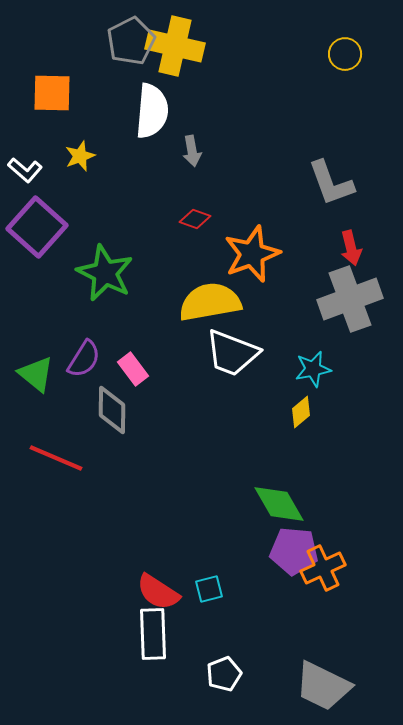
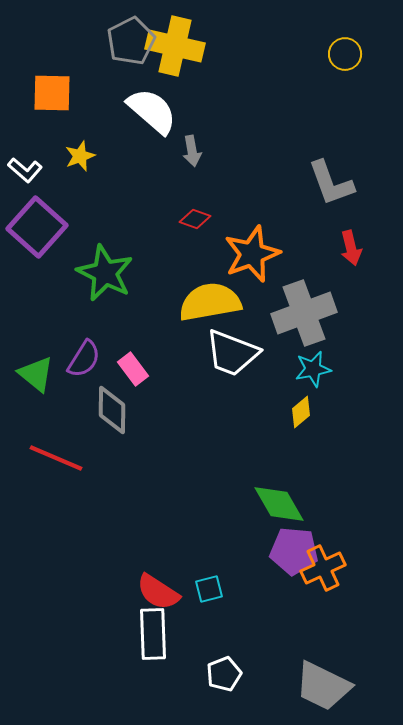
white semicircle: rotated 54 degrees counterclockwise
gray cross: moved 46 px left, 14 px down
